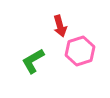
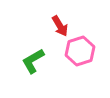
red arrow: rotated 15 degrees counterclockwise
